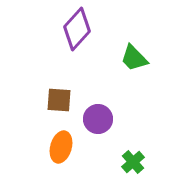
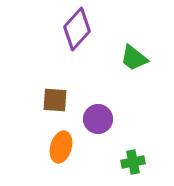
green trapezoid: rotated 8 degrees counterclockwise
brown square: moved 4 px left
green cross: rotated 30 degrees clockwise
